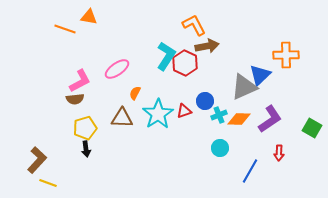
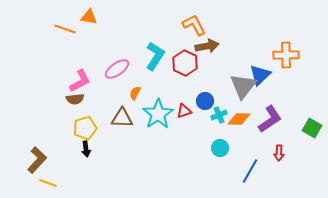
cyan L-shape: moved 11 px left
gray triangle: moved 1 px left, 1 px up; rotated 28 degrees counterclockwise
